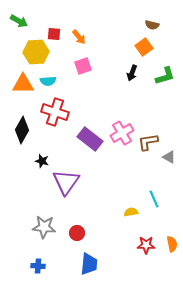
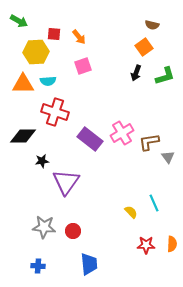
black arrow: moved 4 px right
black diamond: moved 1 px right, 6 px down; rotated 60 degrees clockwise
brown L-shape: moved 1 px right
gray triangle: moved 1 px left; rotated 24 degrees clockwise
black star: rotated 24 degrees counterclockwise
cyan line: moved 4 px down
yellow semicircle: rotated 56 degrees clockwise
red circle: moved 4 px left, 2 px up
orange semicircle: rotated 14 degrees clockwise
blue trapezoid: rotated 10 degrees counterclockwise
